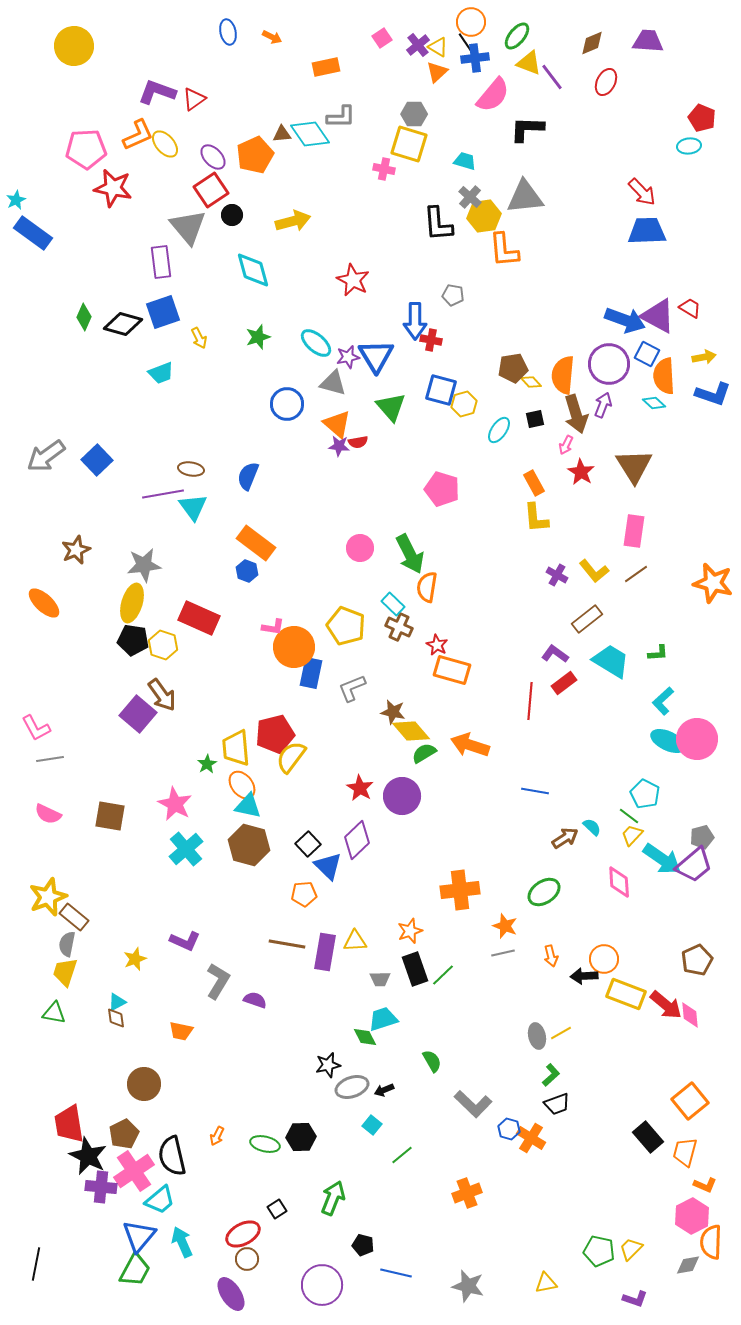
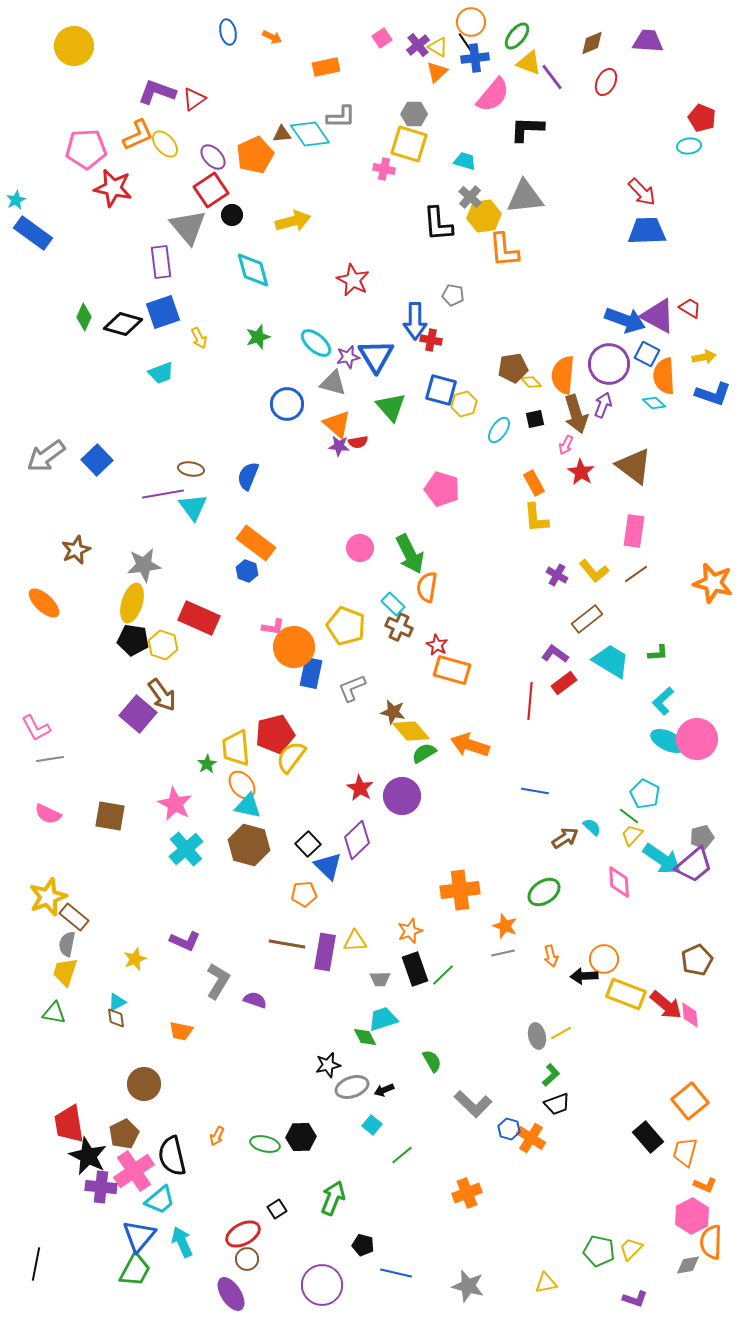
brown triangle at (634, 466): rotated 21 degrees counterclockwise
